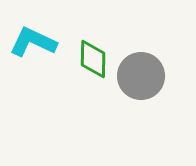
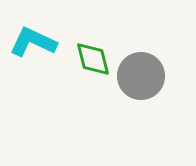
green diamond: rotated 15 degrees counterclockwise
